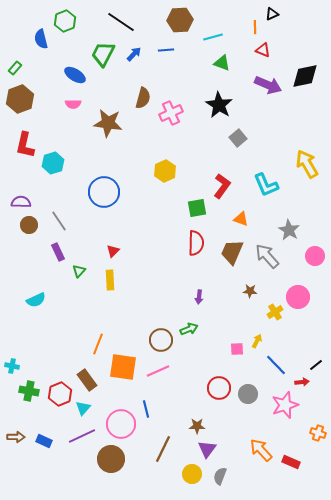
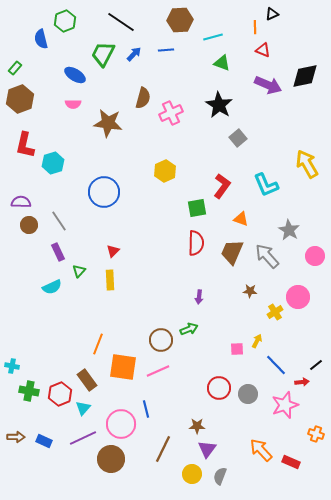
cyan semicircle at (36, 300): moved 16 px right, 13 px up
orange cross at (318, 433): moved 2 px left, 1 px down
purple line at (82, 436): moved 1 px right, 2 px down
